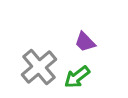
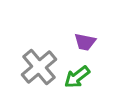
purple trapezoid: rotated 35 degrees counterclockwise
